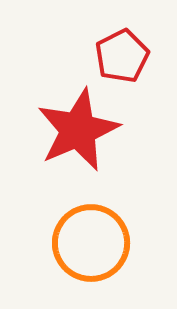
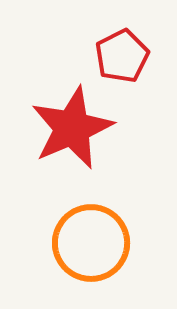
red star: moved 6 px left, 2 px up
